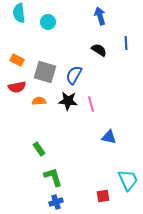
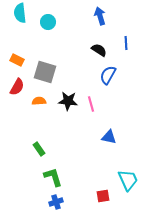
cyan semicircle: moved 1 px right
blue semicircle: moved 34 px right
red semicircle: rotated 48 degrees counterclockwise
